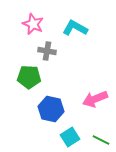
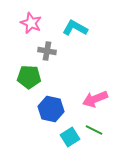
pink star: moved 2 px left, 1 px up
green line: moved 7 px left, 10 px up
